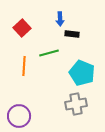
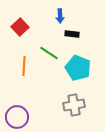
blue arrow: moved 3 px up
red square: moved 2 px left, 1 px up
green line: rotated 48 degrees clockwise
cyan pentagon: moved 4 px left, 5 px up
gray cross: moved 2 px left, 1 px down
purple circle: moved 2 px left, 1 px down
